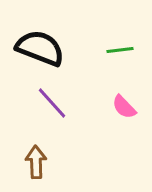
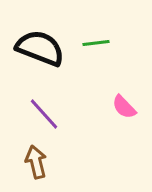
green line: moved 24 px left, 7 px up
purple line: moved 8 px left, 11 px down
brown arrow: rotated 12 degrees counterclockwise
